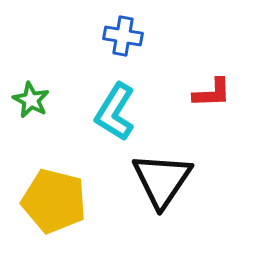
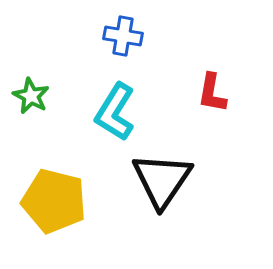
red L-shape: rotated 102 degrees clockwise
green star: moved 4 px up
